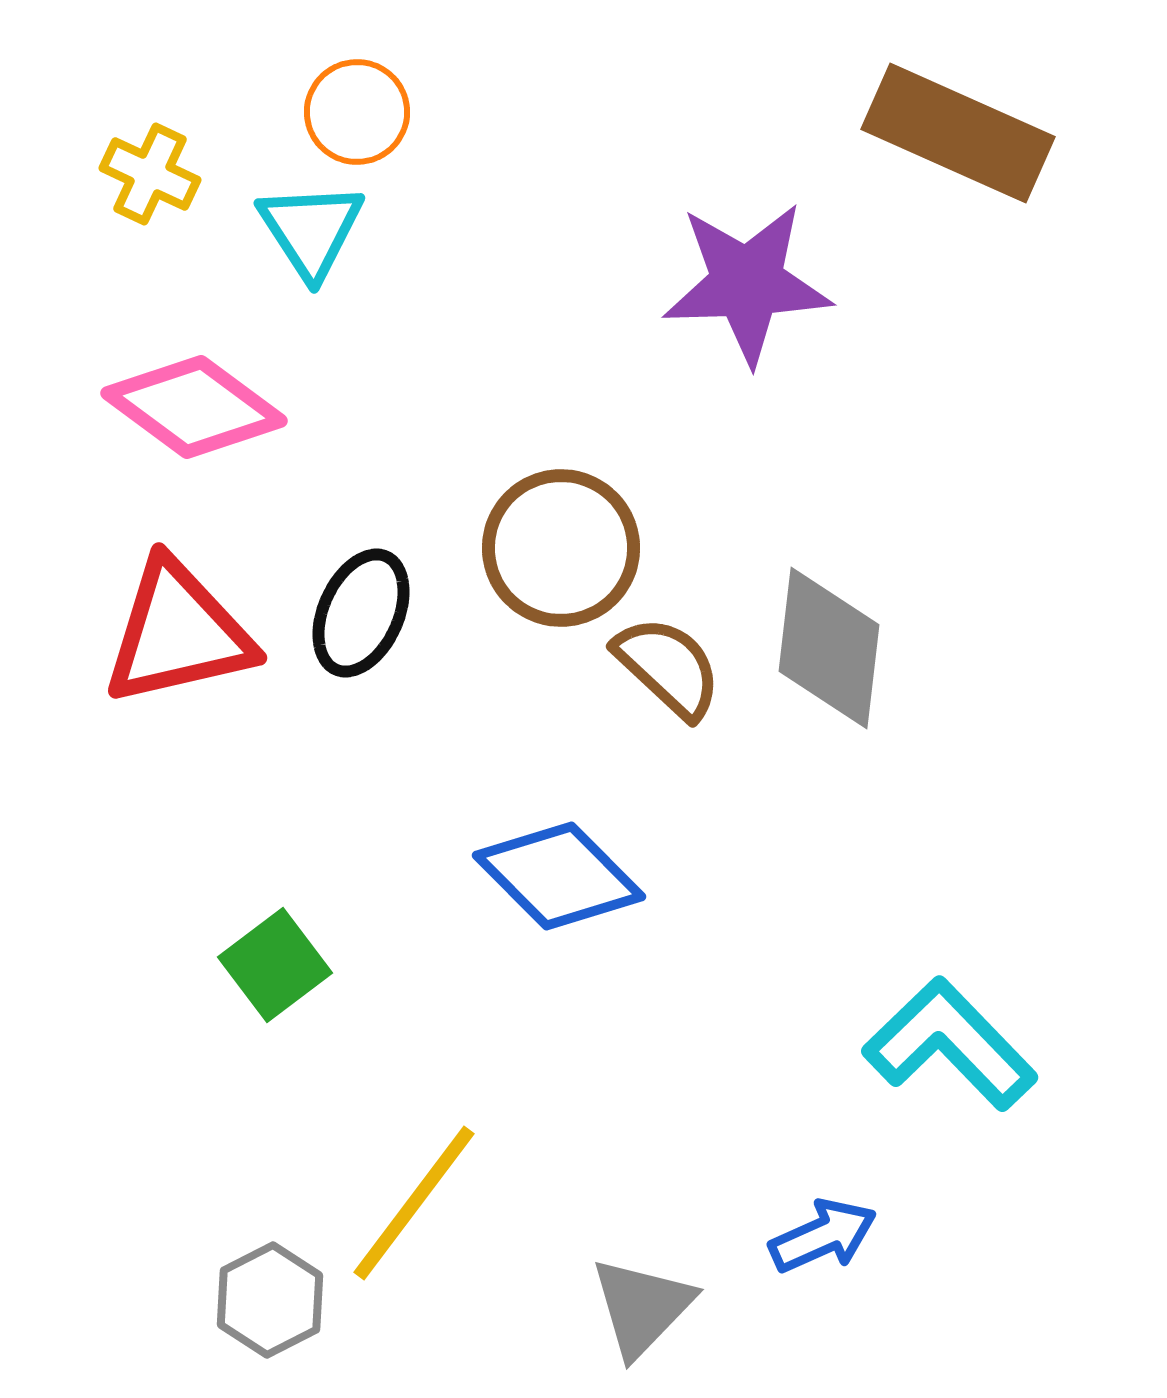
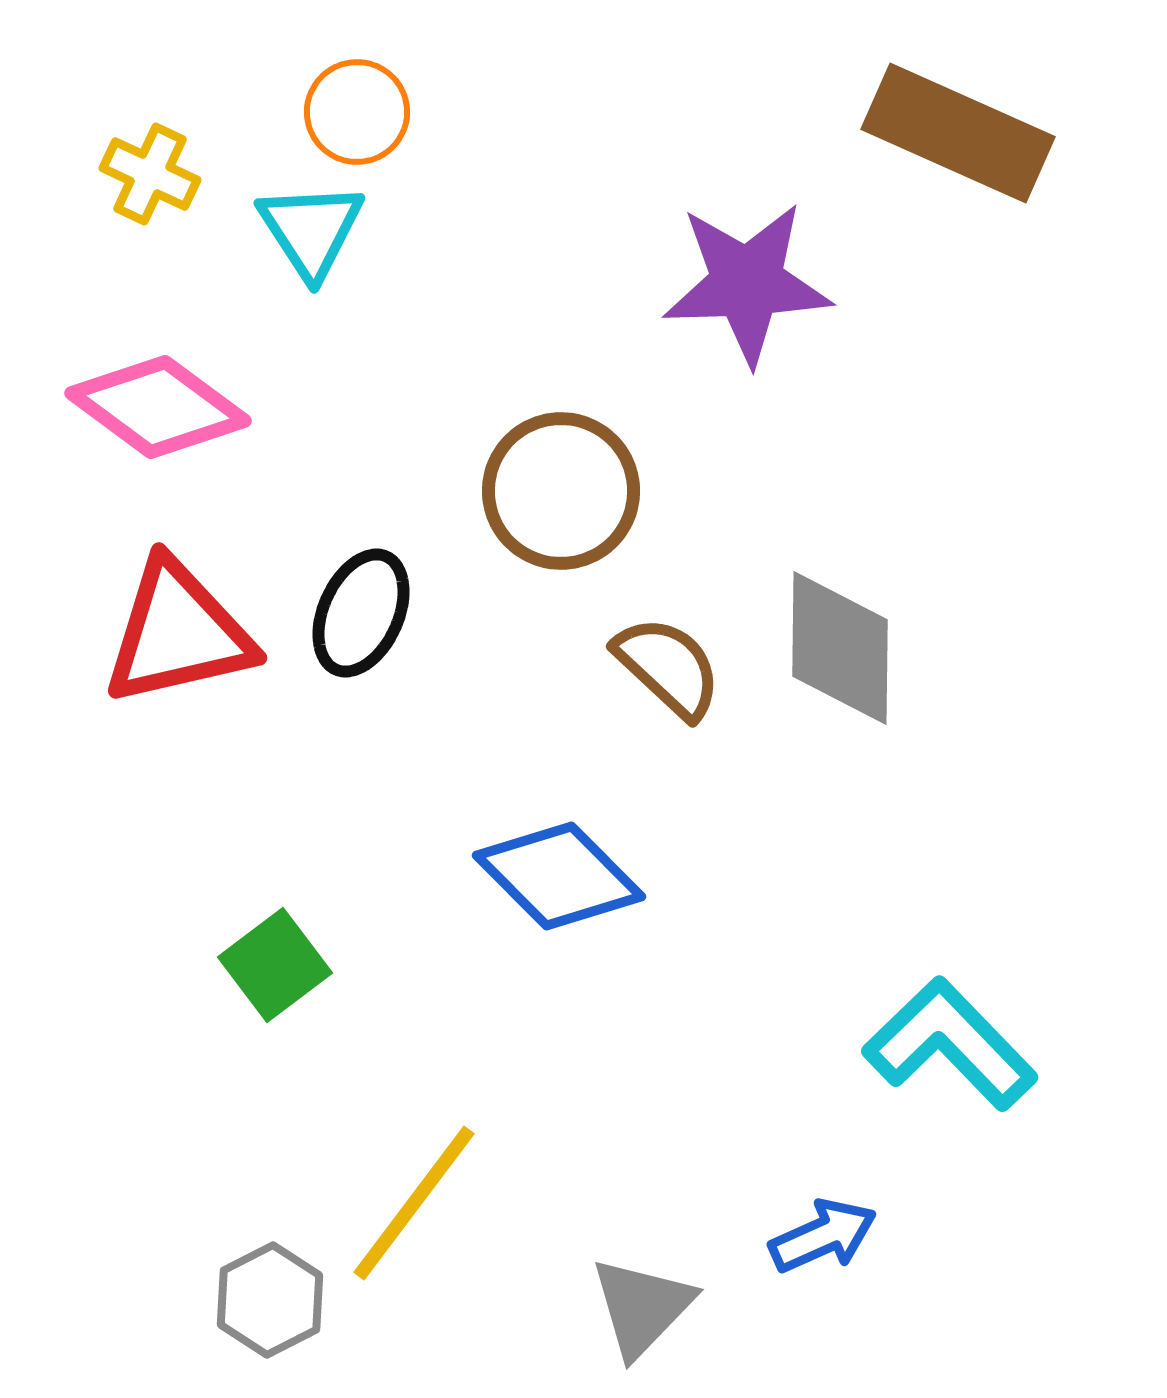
pink diamond: moved 36 px left
brown circle: moved 57 px up
gray diamond: moved 11 px right; rotated 6 degrees counterclockwise
